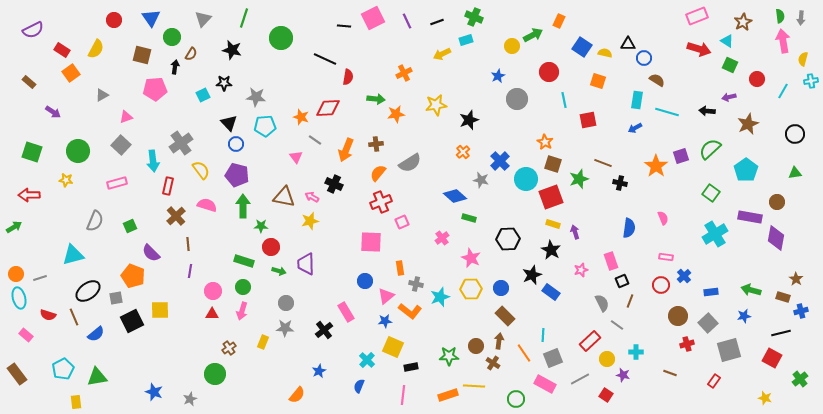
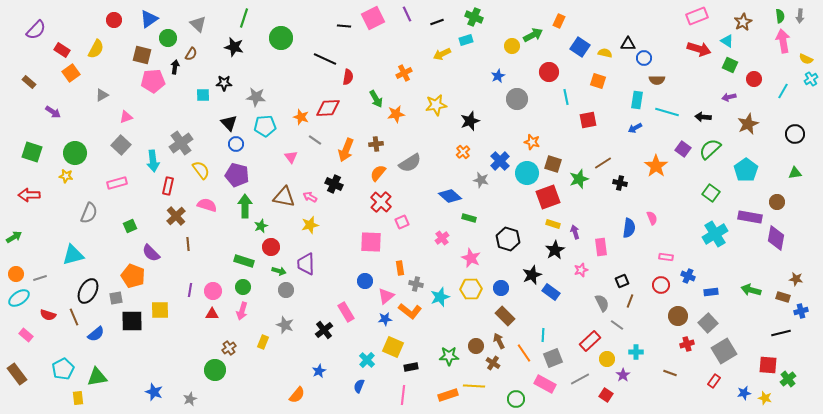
blue triangle at (151, 18): moved 2 px left, 1 px down; rotated 30 degrees clockwise
gray arrow at (801, 18): moved 1 px left, 2 px up
gray triangle at (203, 19): moved 5 px left, 5 px down; rotated 30 degrees counterclockwise
purple line at (407, 21): moved 7 px up
purple semicircle at (33, 30): moved 3 px right; rotated 20 degrees counterclockwise
green circle at (172, 37): moved 4 px left, 1 px down
blue square at (582, 47): moved 2 px left
black star at (232, 50): moved 2 px right, 3 px up
yellow semicircle at (803, 59): moved 3 px right; rotated 80 degrees counterclockwise
red circle at (757, 79): moved 3 px left
brown semicircle at (657, 80): rotated 147 degrees clockwise
cyan cross at (811, 81): moved 2 px up; rotated 24 degrees counterclockwise
pink pentagon at (155, 89): moved 2 px left, 8 px up
cyan square at (203, 95): rotated 24 degrees clockwise
green arrow at (376, 99): rotated 54 degrees clockwise
cyan line at (564, 100): moved 2 px right, 3 px up
black arrow at (707, 111): moved 4 px left, 6 px down
black star at (469, 120): moved 1 px right, 1 px down
orange star at (545, 142): moved 13 px left; rotated 14 degrees counterclockwise
green circle at (78, 151): moved 3 px left, 2 px down
purple square at (681, 156): moved 2 px right, 7 px up; rotated 35 degrees counterclockwise
pink triangle at (296, 157): moved 5 px left
brown line at (603, 163): rotated 54 degrees counterclockwise
cyan circle at (526, 179): moved 1 px right, 6 px up
yellow star at (66, 180): moved 4 px up
blue diamond at (455, 196): moved 5 px left
pink arrow at (312, 197): moved 2 px left
red square at (551, 197): moved 3 px left
red cross at (381, 202): rotated 25 degrees counterclockwise
green arrow at (243, 206): moved 2 px right
pink semicircle at (663, 218): moved 11 px left
gray semicircle at (95, 221): moved 6 px left, 8 px up
yellow star at (310, 221): moved 4 px down
green star at (261, 226): rotated 24 degrees counterclockwise
green arrow at (14, 227): moved 10 px down
black hexagon at (508, 239): rotated 20 degrees clockwise
black star at (551, 250): moved 4 px right; rotated 12 degrees clockwise
pink rectangle at (611, 261): moved 10 px left, 14 px up; rotated 12 degrees clockwise
purple line at (190, 271): moved 19 px down
blue cross at (684, 276): moved 4 px right; rotated 24 degrees counterclockwise
brown star at (796, 279): rotated 24 degrees counterclockwise
black ellipse at (88, 291): rotated 25 degrees counterclockwise
cyan ellipse at (19, 298): rotated 70 degrees clockwise
gray circle at (286, 303): moved 13 px up
blue star at (744, 316): moved 77 px down
black square at (132, 321): rotated 25 degrees clockwise
blue star at (385, 321): moved 2 px up
gray star at (285, 328): moved 3 px up; rotated 18 degrees clockwise
brown arrow at (499, 341): rotated 35 degrees counterclockwise
gray square at (729, 350): moved 5 px left, 1 px down; rotated 15 degrees counterclockwise
red square at (772, 358): moved 4 px left, 7 px down; rotated 24 degrees counterclockwise
green circle at (215, 374): moved 4 px up
purple star at (623, 375): rotated 24 degrees clockwise
green cross at (800, 379): moved 12 px left
yellow rectangle at (76, 402): moved 2 px right, 4 px up
